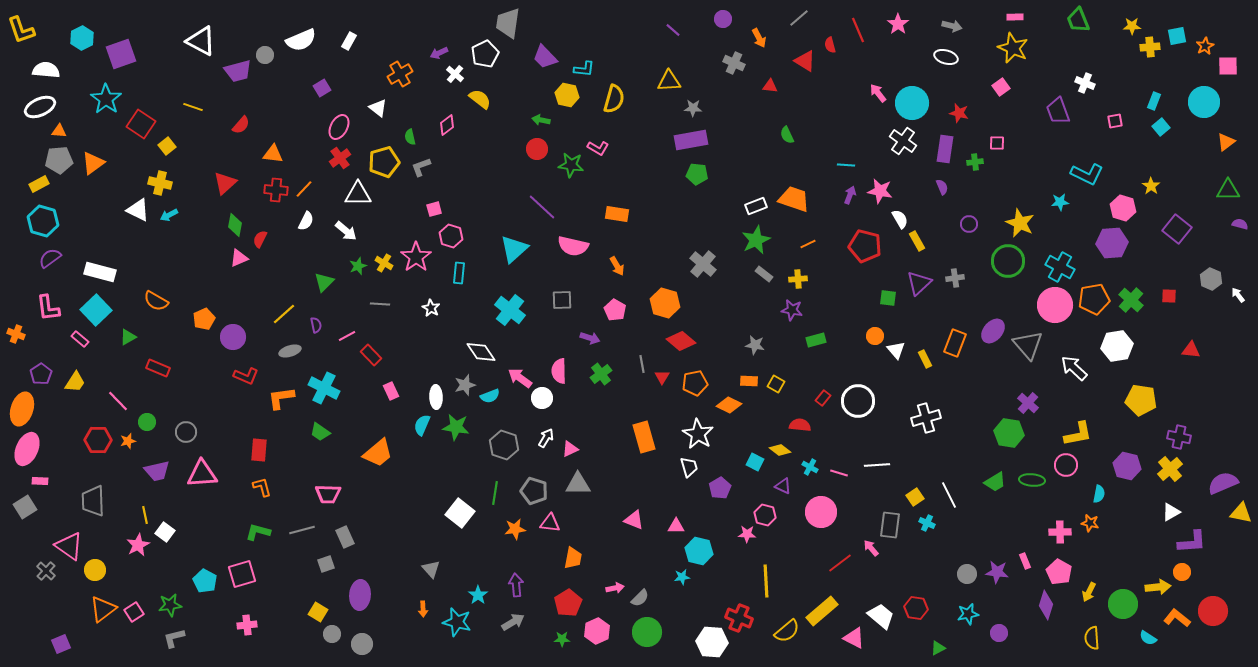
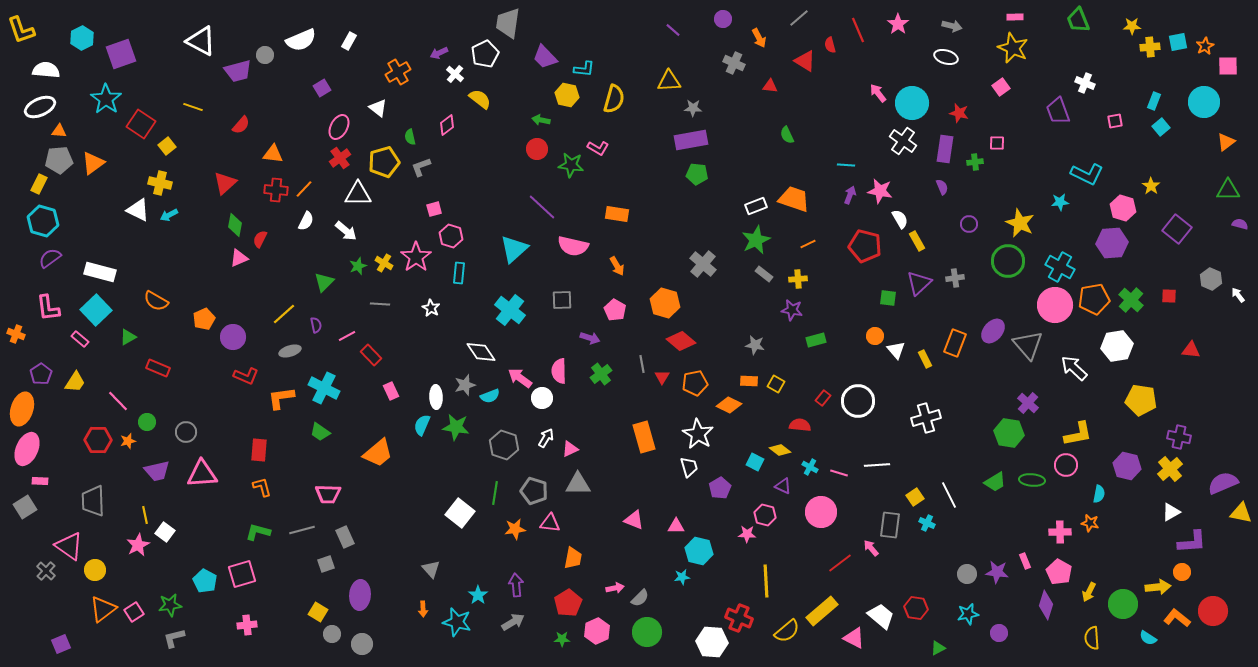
cyan square at (1177, 36): moved 1 px right, 6 px down
orange cross at (400, 74): moved 2 px left, 2 px up
yellow rectangle at (39, 184): rotated 36 degrees counterclockwise
